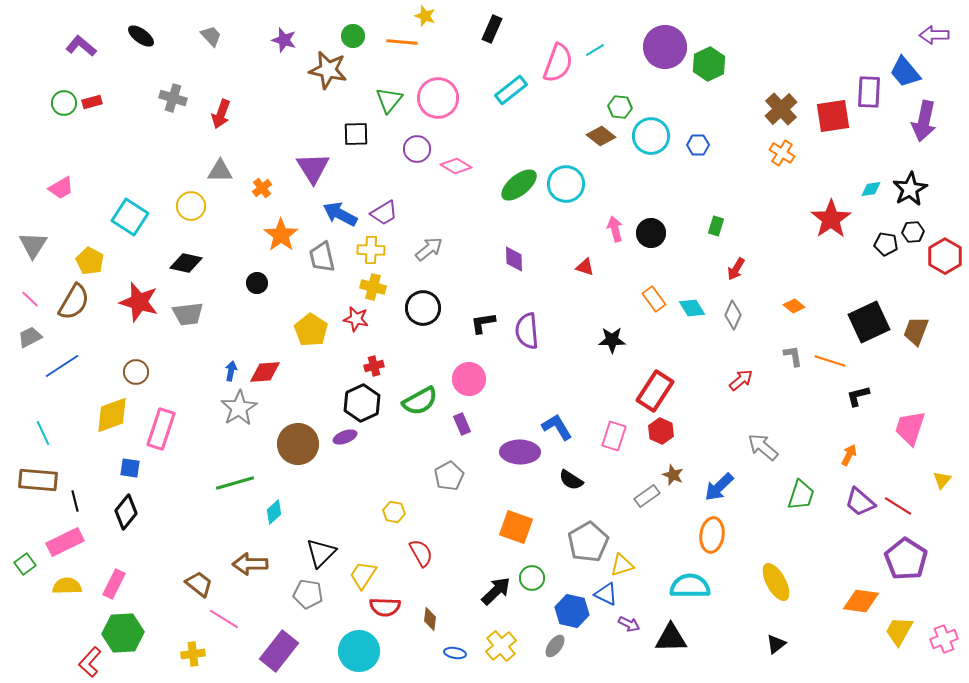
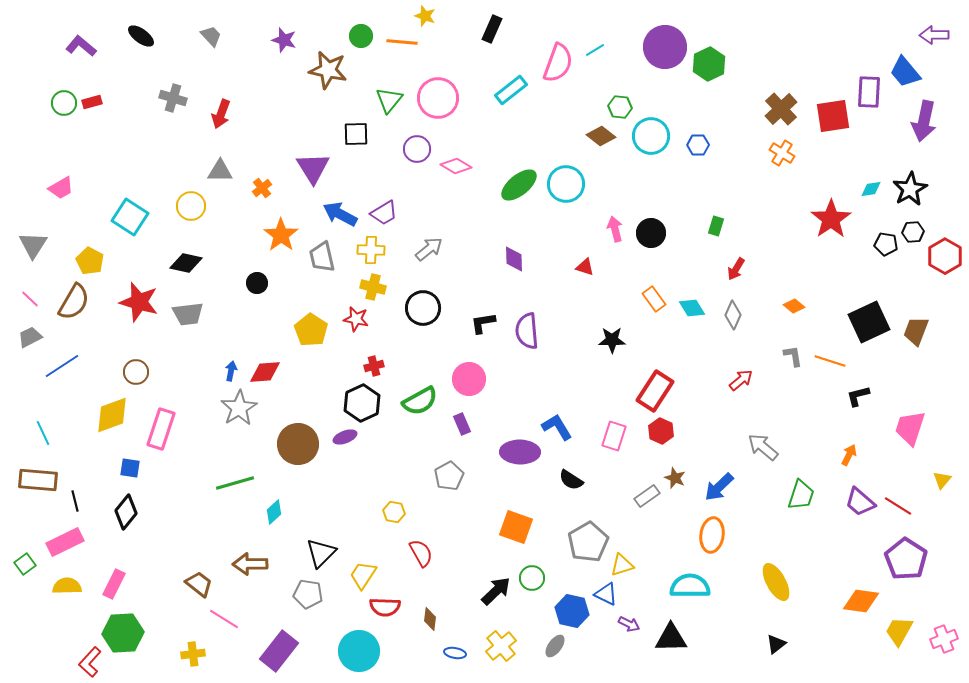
green circle at (353, 36): moved 8 px right
brown star at (673, 475): moved 2 px right, 3 px down
